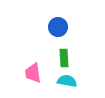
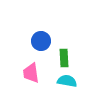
blue circle: moved 17 px left, 14 px down
pink trapezoid: moved 2 px left
